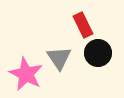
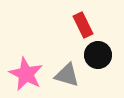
black circle: moved 2 px down
gray triangle: moved 8 px right, 17 px down; rotated 40 degrees counterclockwise
